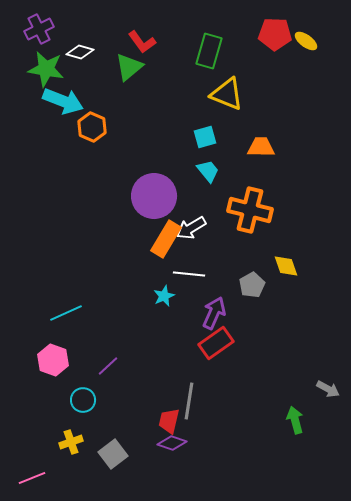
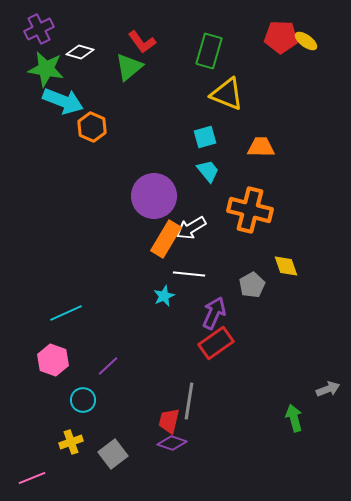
red pentagon: moved 6 px right, 3 px down
gray arrow: rotated 50 degrees counterclockwise
green arrow: moved 1 px left, 2 px up
